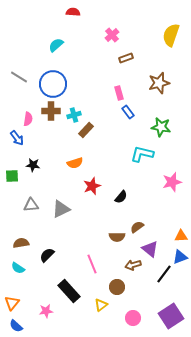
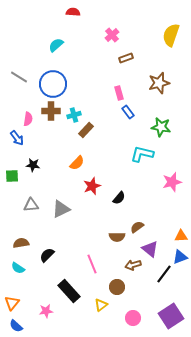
orange semicircle at (75, 163): moved 2 px right; rotated 28 degrees counterclockwise
black semicircle at (121, 197): moved 2 px left, 1 px down
